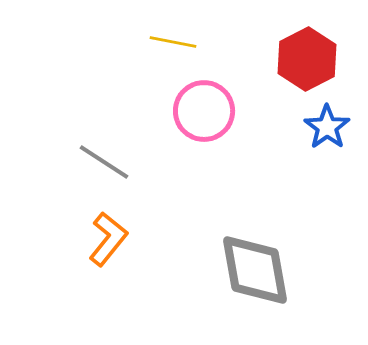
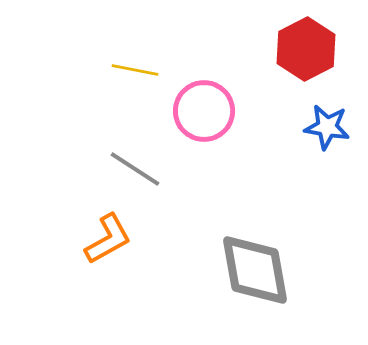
yellow line: moved 38 px left, 28 px down
red hexagon: moved 1 px left, 10 px up
blue star: rotated 27 degrees counterclockwise
gray line: moved 31 px right, 7 px down
orange L-shape: rotated 22 degrees clockwise
